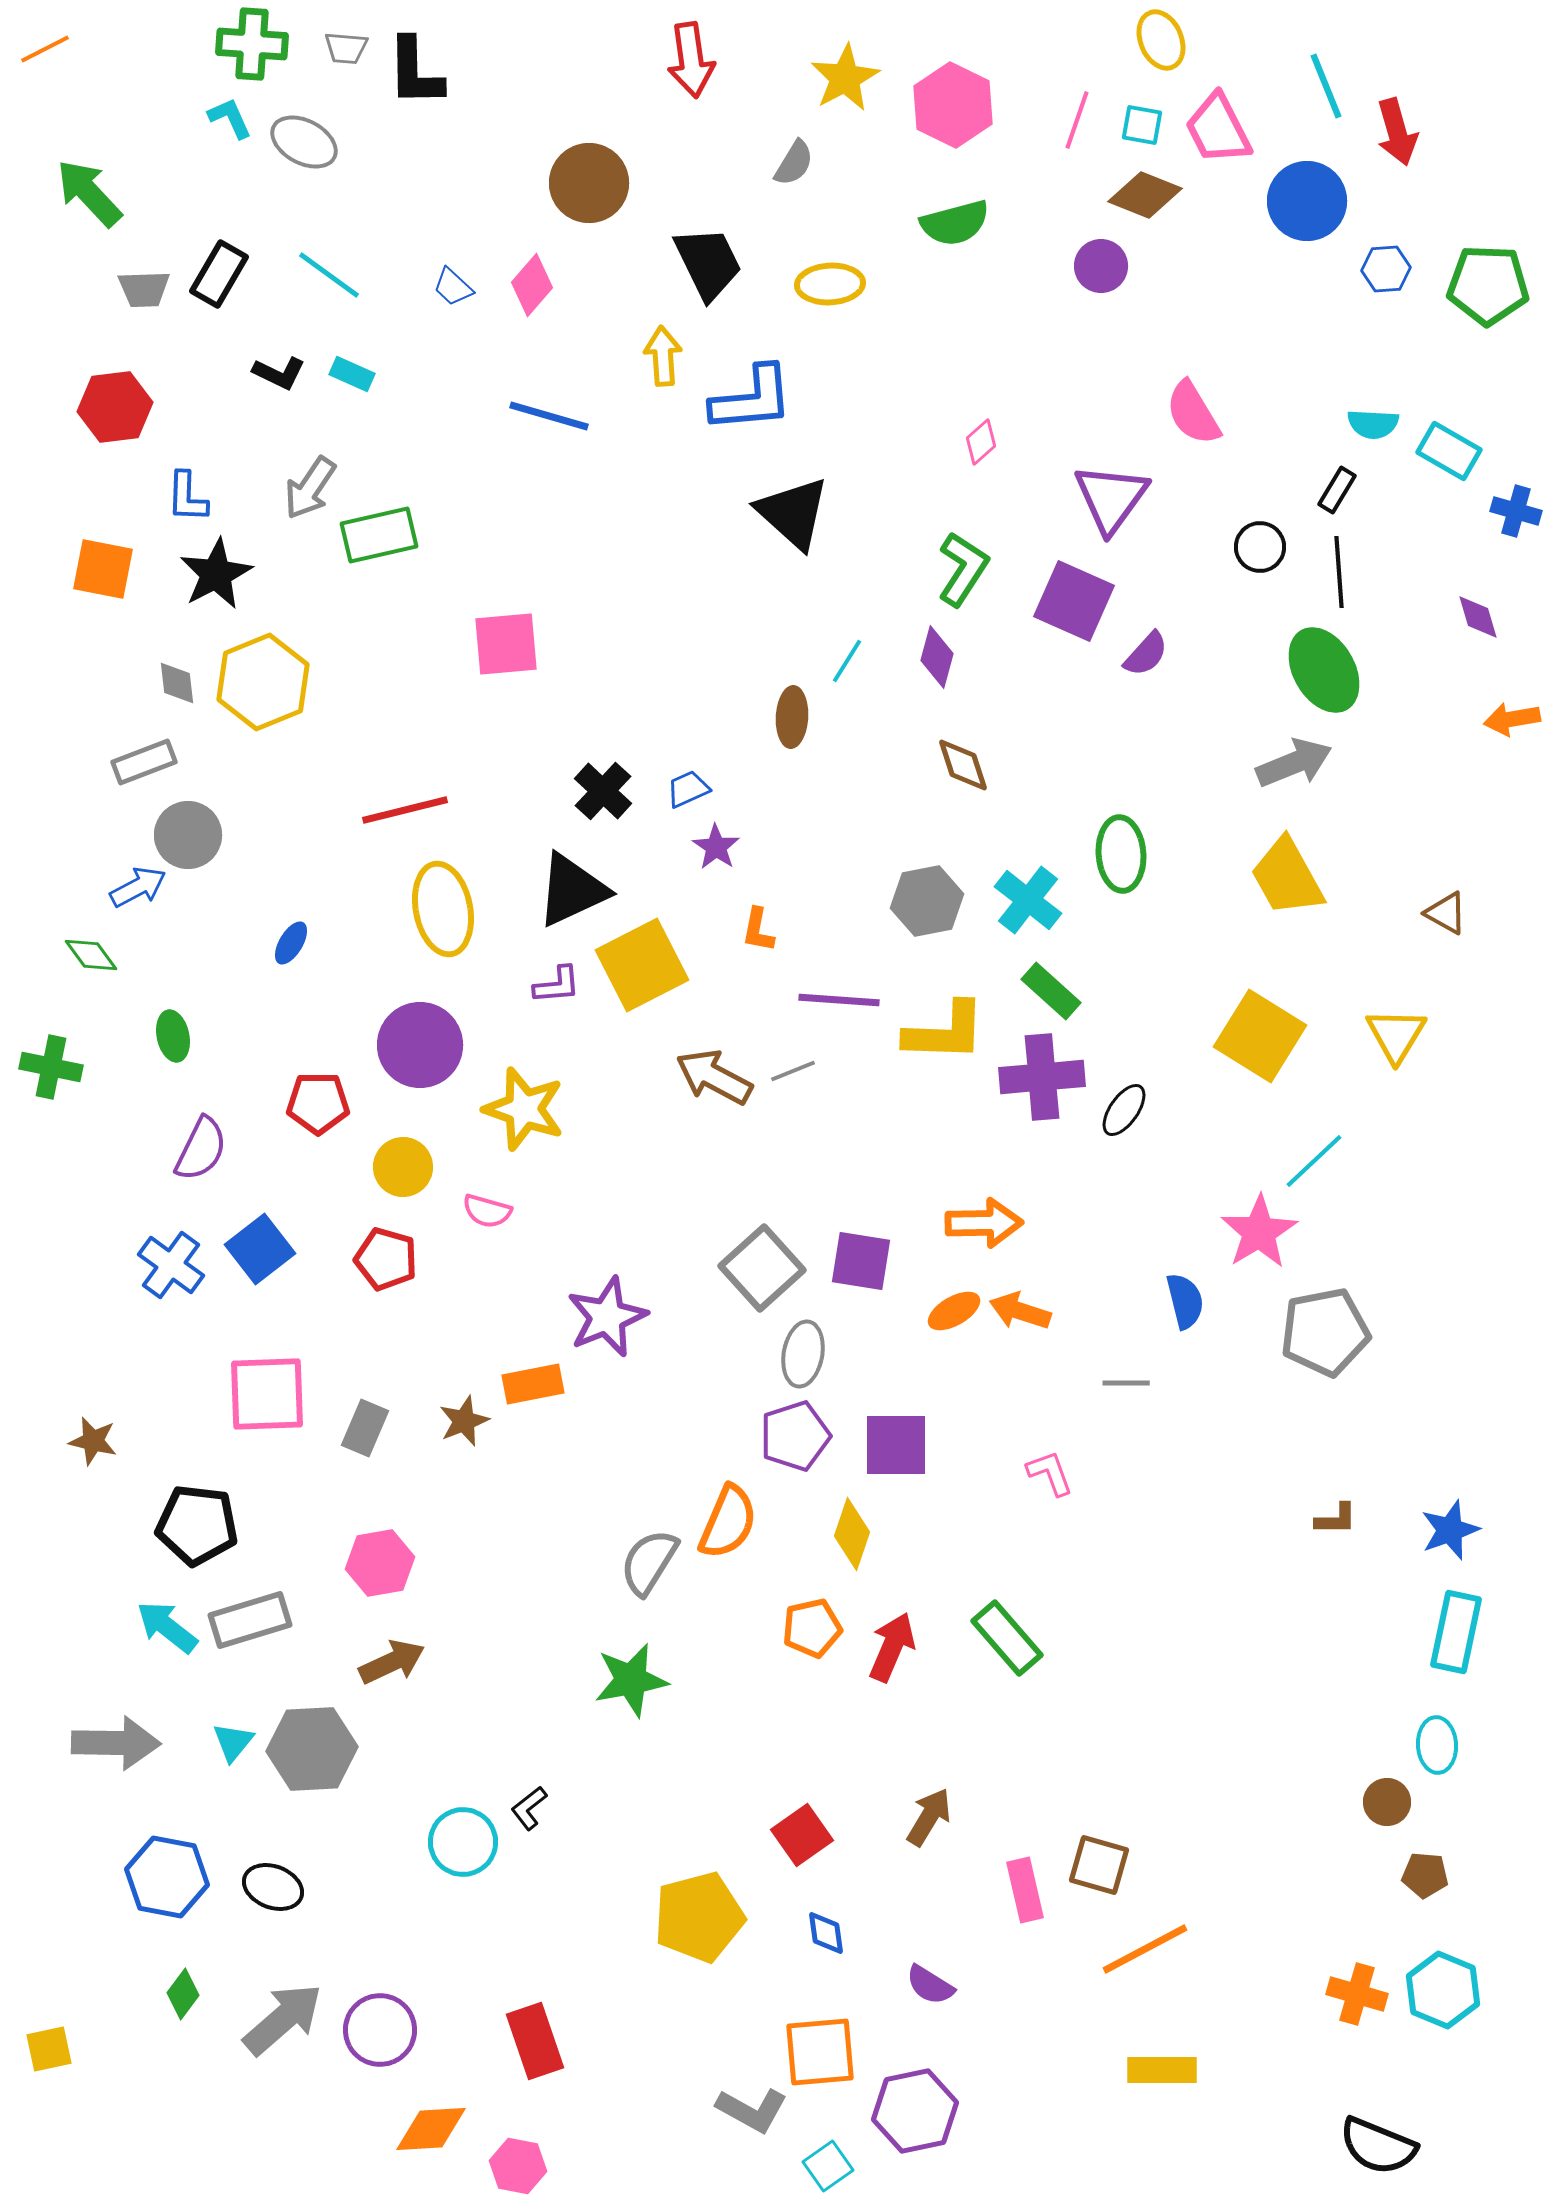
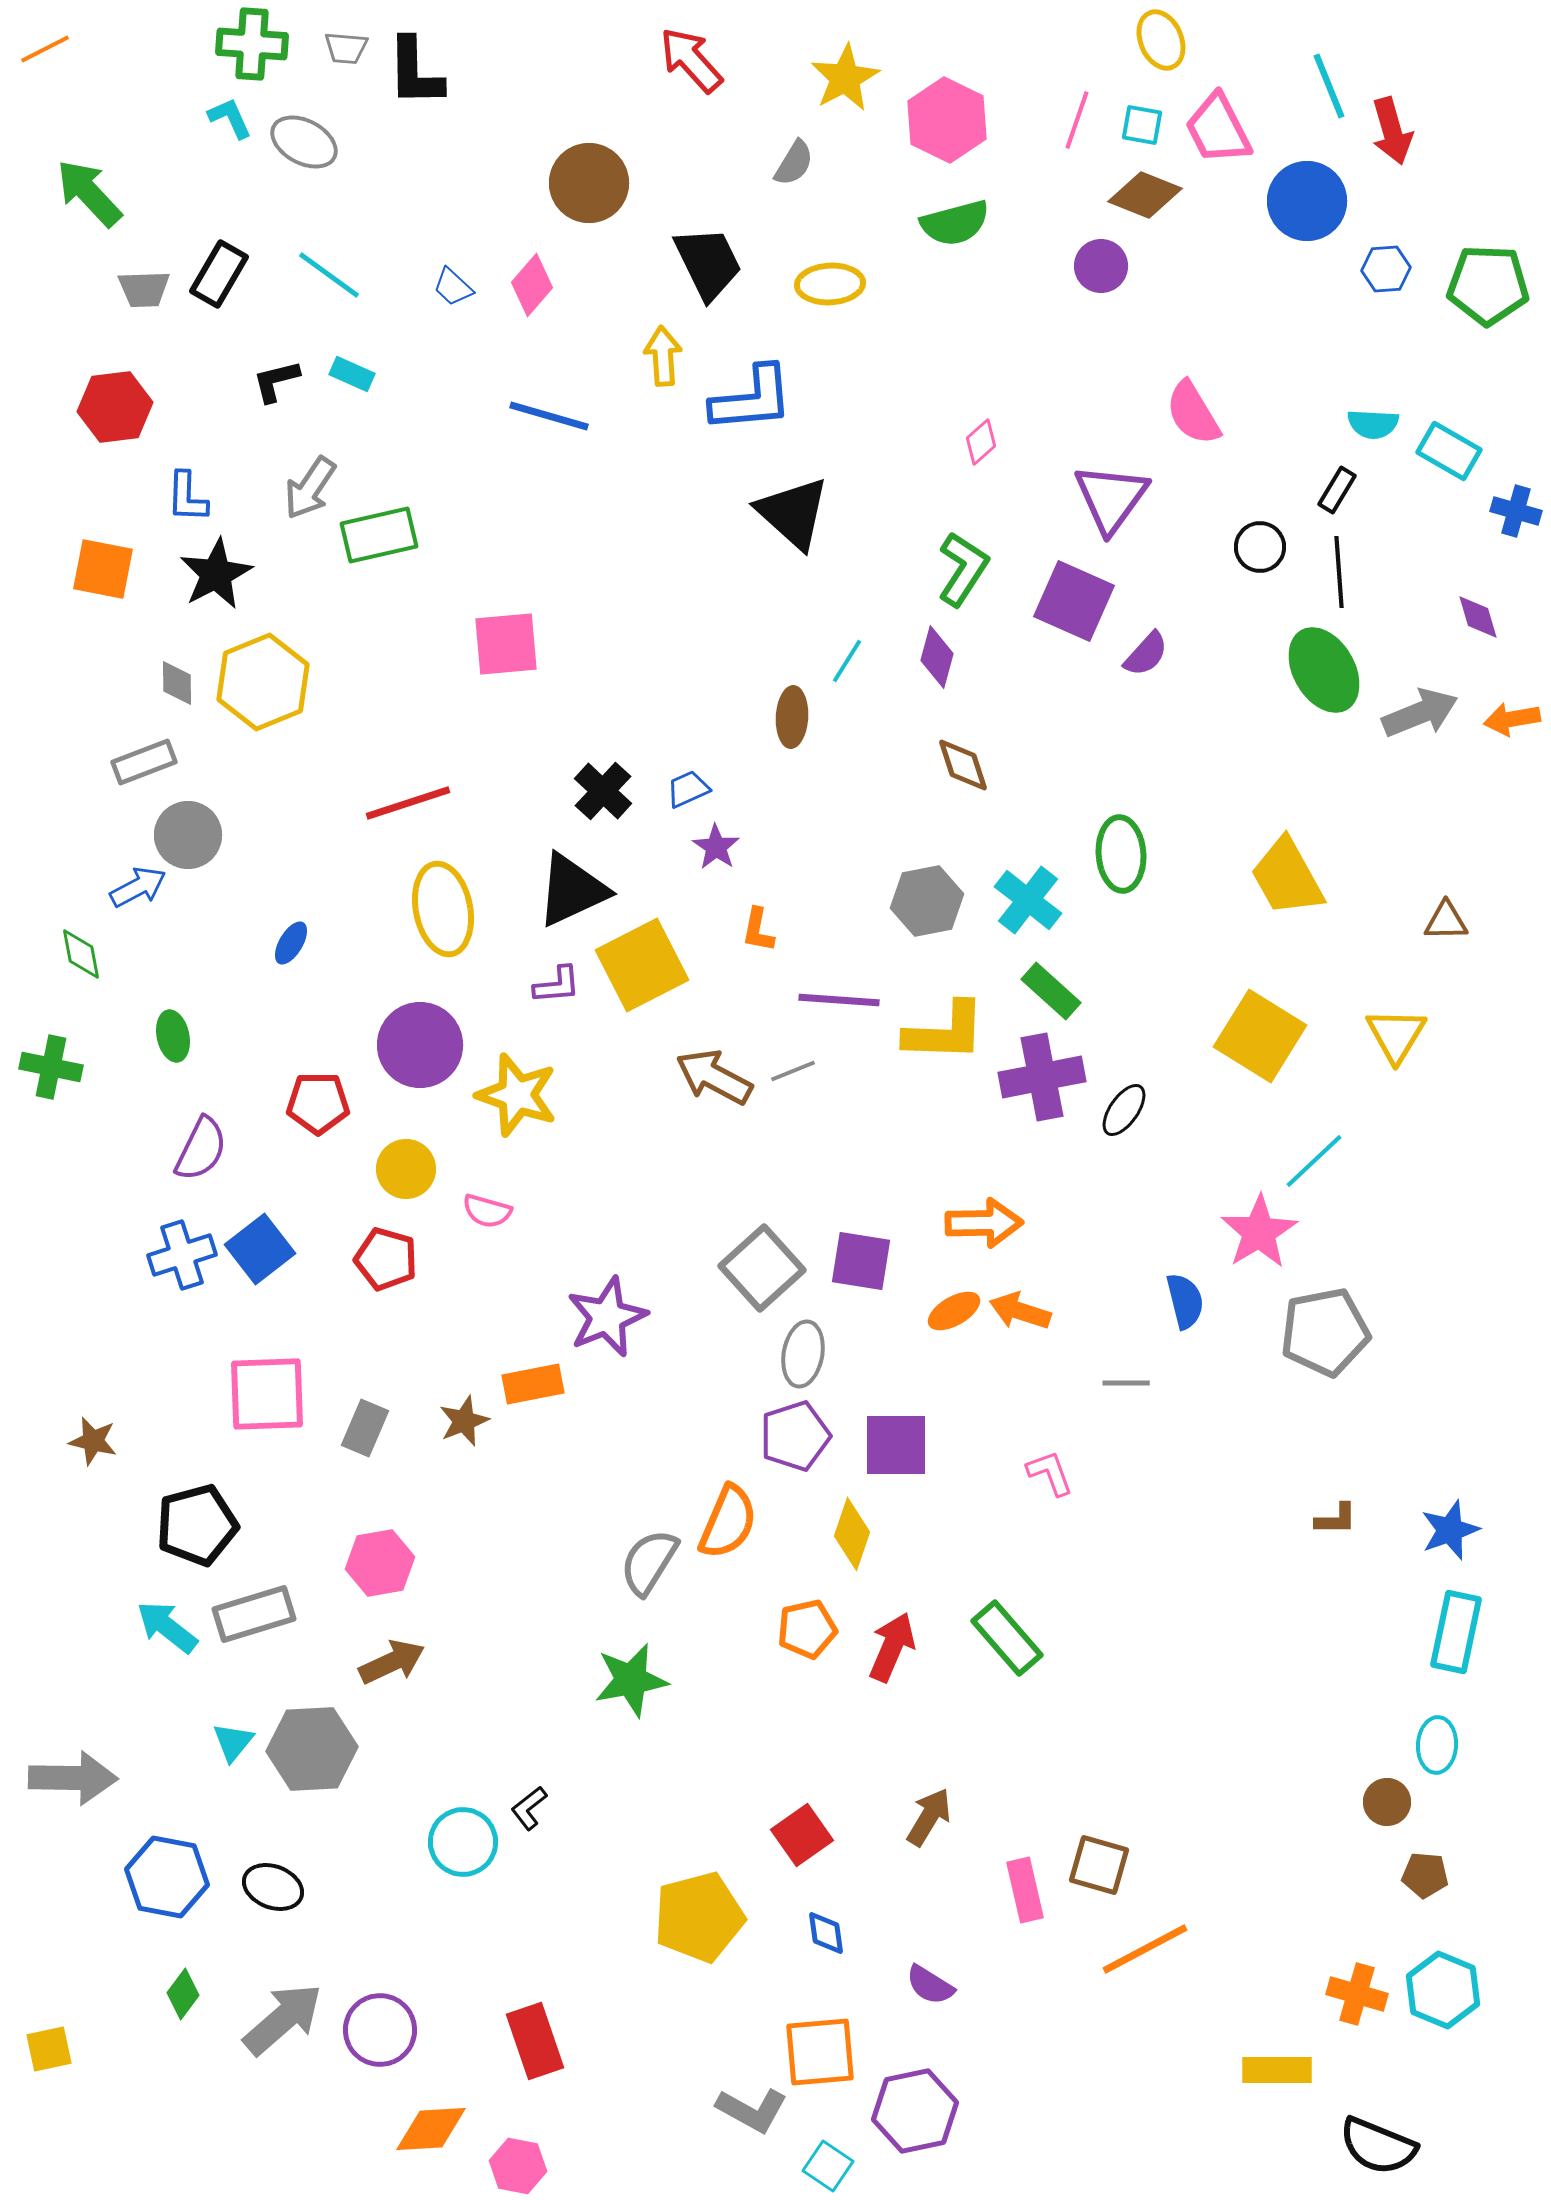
red arrow at (691, 60): rotated 146 degrees clockwise
cyan line at (1326, 86): moved 3 px right
pink hexagon at (953, 105): moved 6 px left, 15 px down
red arrow at (1397, 132): moved 5 px left, 1 px up
black L-shape at (279, 373): moved 3 px left, 8 px down; rotated 140 degrees clockwise
gray diamond at (177, 683): rotated 6 degrees clockwise
gray arrow at (1294, 763): moved 126 px right, 50 px up
red line at (405, 810): moved 3 px right, 7 px up; rotated 4 degrees counterclockwise
brown triangle at (1446, 913): moved 8 px down; rotated 30 degrees counterclockwise
green diamond at (91, 955): moved 10 px left, 1 px up; rotated 26 degrees clockwise
purple cross at (1042, 1077): rotated 6 degrees counterclockwise
yellow star at (524, 1109): moved 7 px left, 14 px up
yellow circle at (403, 1167): moved 3 px right, 2 px down
blue cross at (171, 1265): moved 11 px right, 10 px up; rotated 36 degrees clockwise
black pentagon at (197, 1525): rotated 22 degrees counterclockwise
gray rectangle at (250, 1620): moved 4 px right, 6 px up
orange pentagon at (812, 1628): moved 5 px left, 1 px down
gray arrow at (116, 1743): moved 43 px left, 35 px down
cyan ellipse at (1437, 1745): rotated 6 degrees clockwise
yellow rectangle at (1162, 2070): moved 115 px right
cyan square at (828, 2166): rotated 21 degrees counterclockwise
